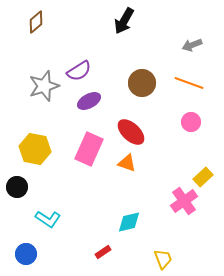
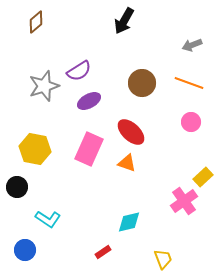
blue circle: moved 1 px left, 4 px up
